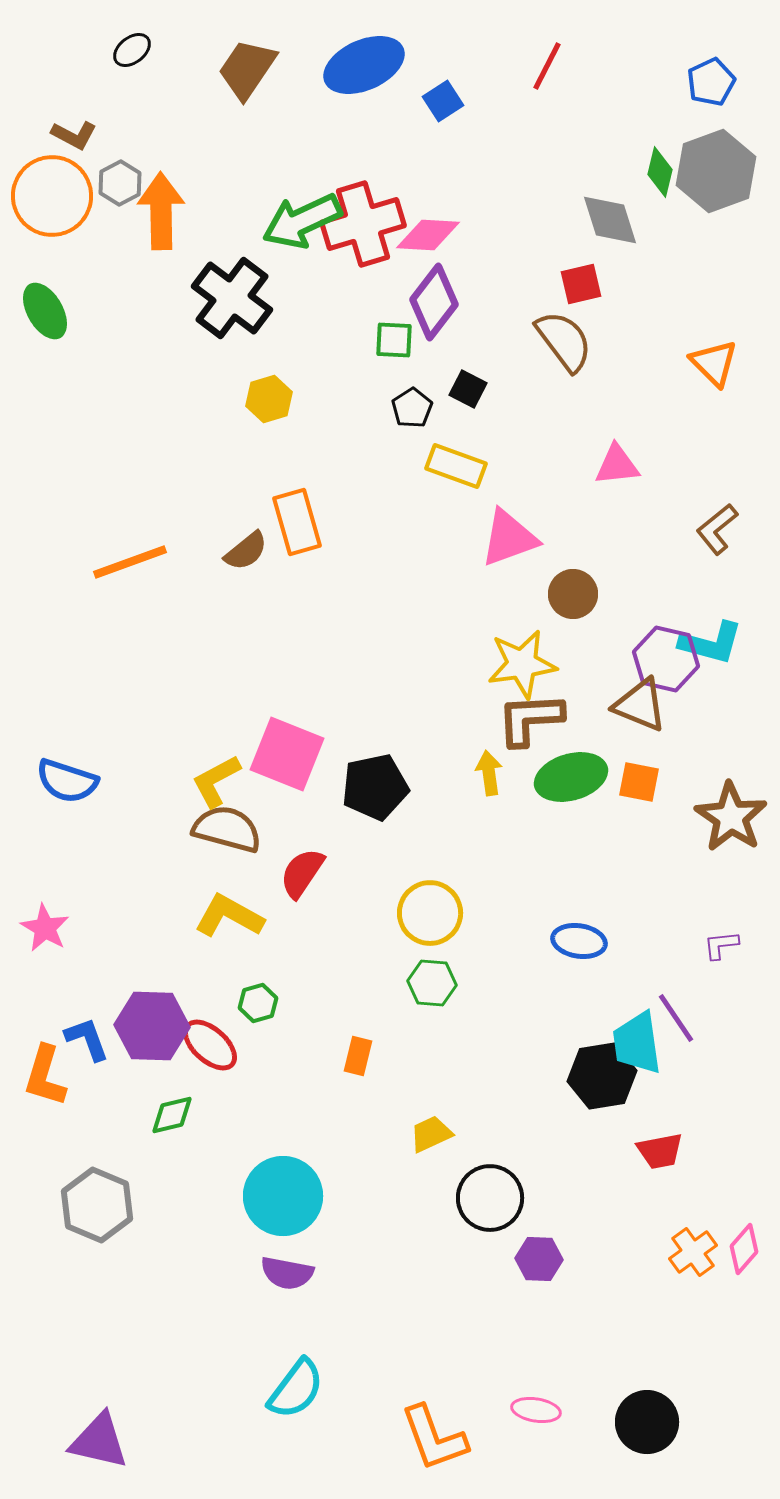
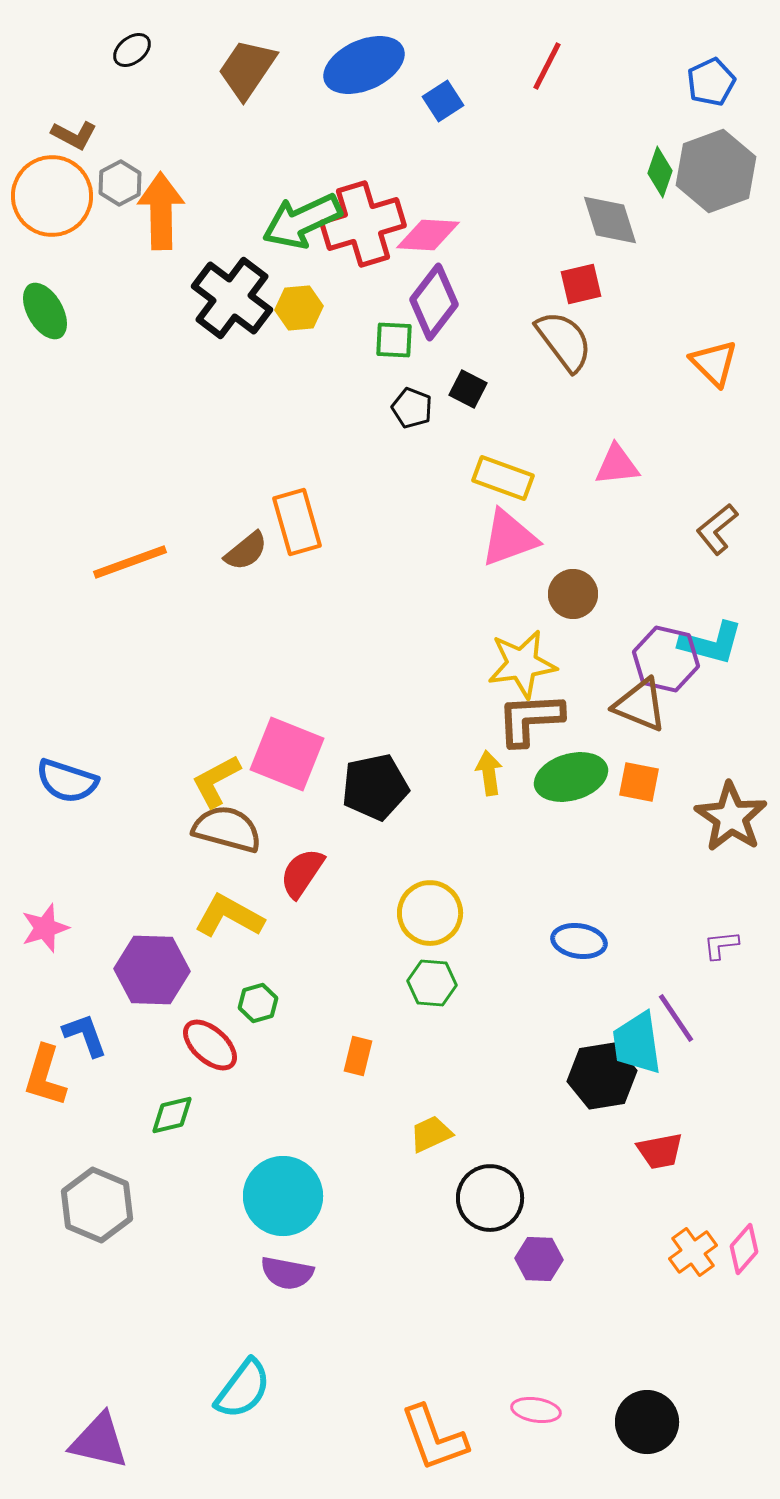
green diamond at (660, 172): rotated 6 degrees clockwise
yellow hexagon at (269, 399): moved 30 px right, 91 px up; rotated 12 degrees clockwise
black pentagon at (412, 408): rotated 18 degrees counterclockwise
yellow rectangle at (456, 466): moved 47 px right, 12 px down
pink star at (45, 928): rotated 24 degrees clockwise
purple hexagon at (152, 1026): moved 56 px up
blue L-shape at (87, 1039): moved 2 px left, 4 px up
cyan semicircle at (296, 1389): moved 53 px left
